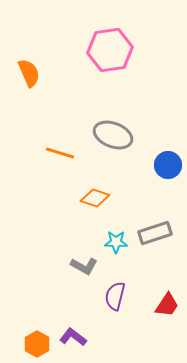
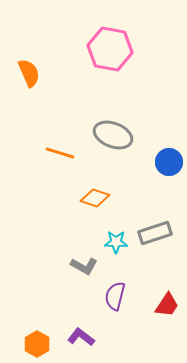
pink hexagon: moved 1 px up; rotated 18 degrees clockwise
blue circle: moved 1 px right, 3 px up
purple L-shape: moved 8 px right
